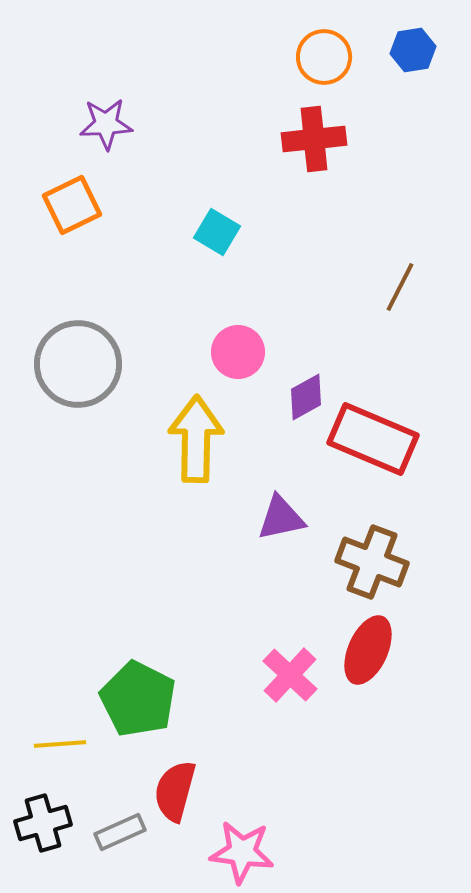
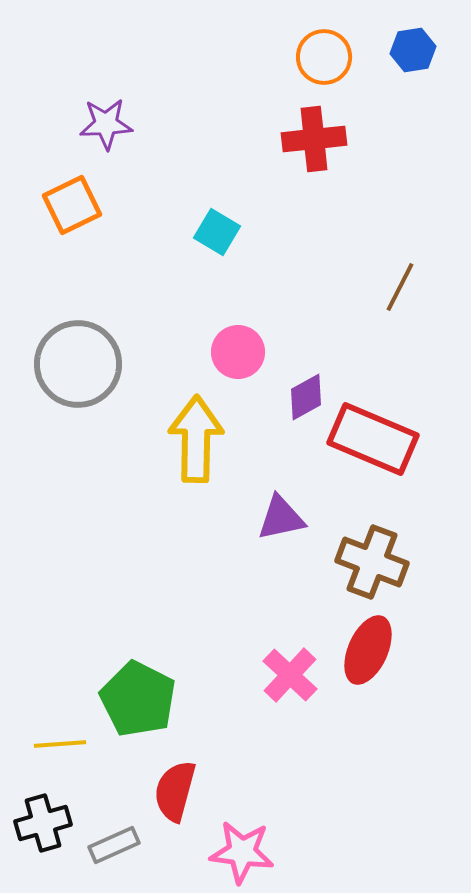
gray rectangle: moved 6 px left, 13 px down
